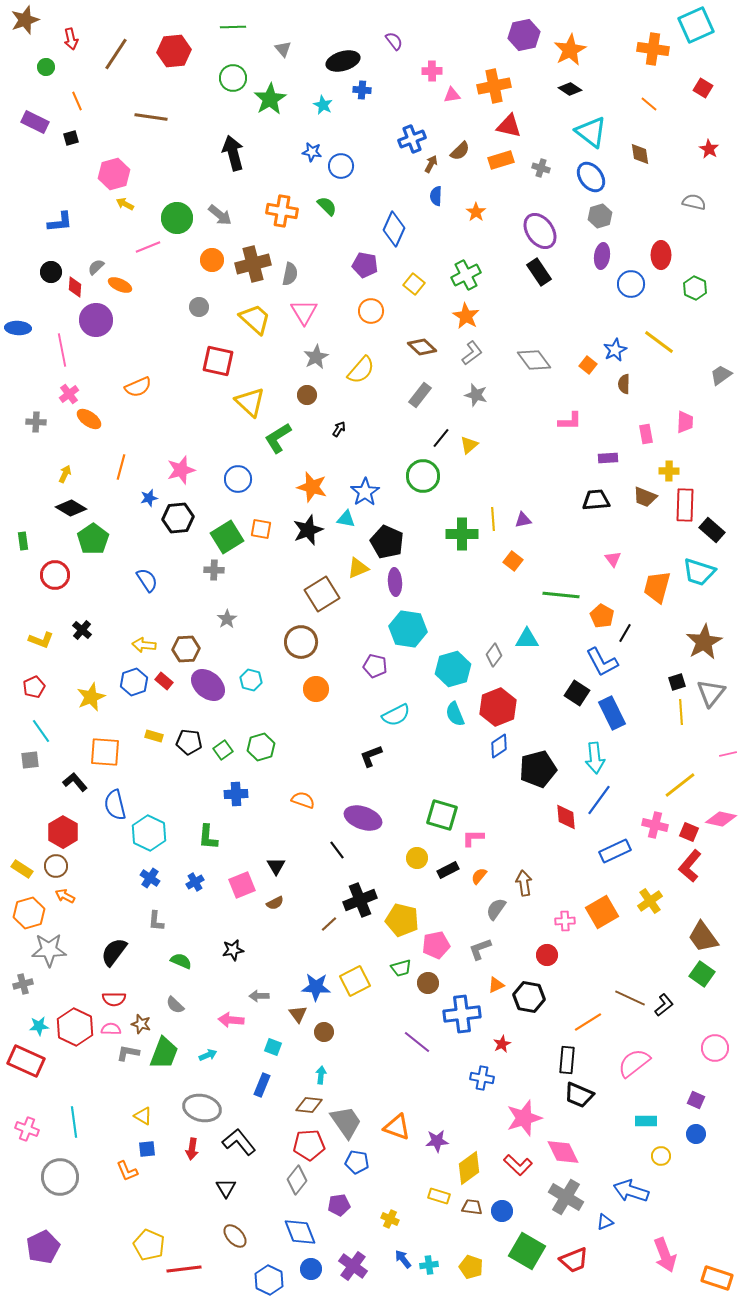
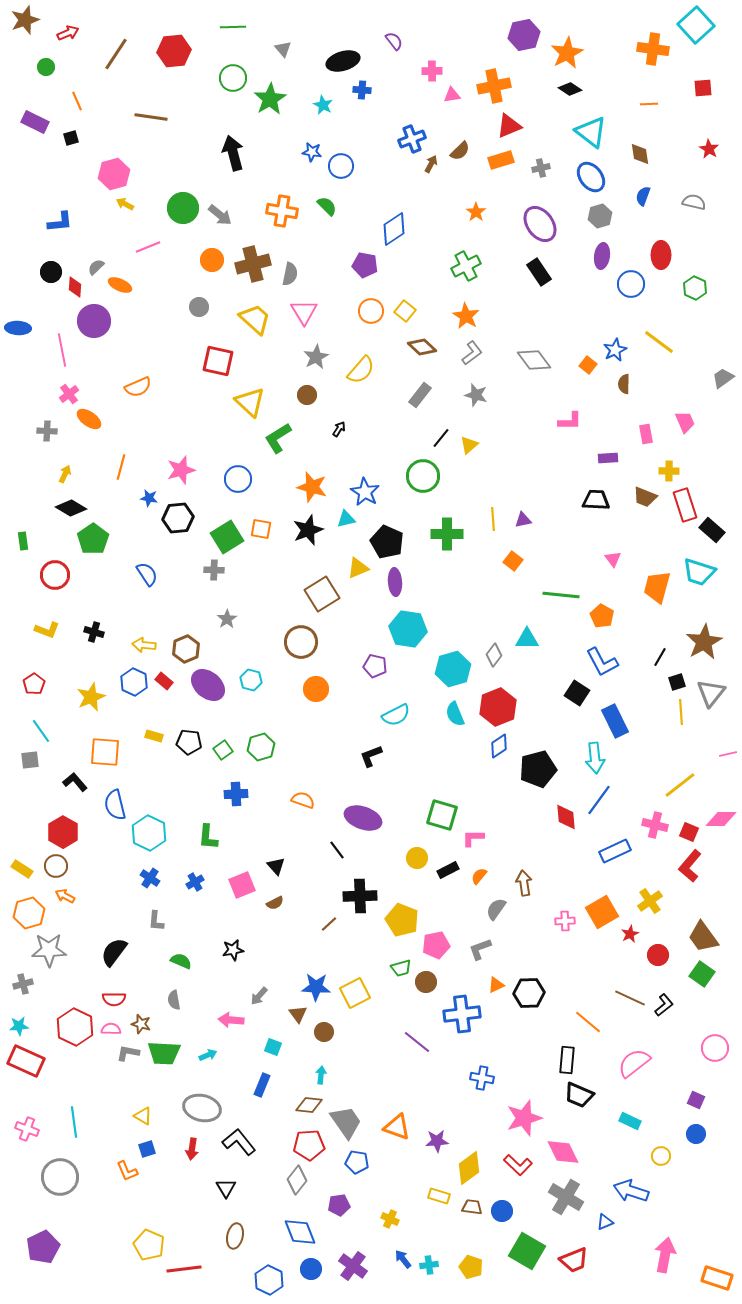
cyan square at (696, 25): rotated 18 degrees counterclockwise
red arrow at (71, 39): moved 3 px left, 6 px up; rotated 100 degrees counterclockwise
orange star at (570, 50): moved 3 px left, 3 px down
red square at (703, 88): rotated 36 degrees counterclockwise
orange line at (649, 104): rotated 42 degrees counterclockwise
red triangle at (509, 126): rotated 36 degrees counterclockwise
gray cross at (541, 168): rotated 30 degrees counterclockwise
blue semicircle at (436, 196): moved 207 px right; rotated 18 degrees clockwise
green circle at (177, 218): moved 6 px right, 10 px up
blue diamond at (394, 229): rotated 32 degrees clockwise
purple ellipse at (540, 231): moved 7 px up
green cross at (466, 275): moved 9 px up
yellow square at (414, 284): moved 9 px left, 27 px down
purple circle at (96, 320): moved 2 px left, 1 px down
gray trapezoid at (721, 375): moved 2 px right, 3 px down
gray cross at (36, 422): moved 11 px right, 9 px down
pink trapezoid at (685, 422): rotated 25 degrees counterclockwise
blue star at (365, 492): rotated 8 degrees counterclockwise
blue star at (149, 498): rotated 24 degrees clockwise
black trapezoid at (596, 500): rotated 8 degrees clockwise
red rectangle at (685, 505): rotated 20 degrees counterclockwise
cyan triangle at (346, 519): rotated 24 degrees counterclockwise
green cross at (462, 534): moved 15 px left
blue semicircle at (147, 580): moved 6 px up
black cross at (82, 630): moved 12 px right, 2 px down; rotated 24 degrees counterclockwise
black line at (625, 633): moved 35 px right, 24 px down
yellow L-shape at (41, 640): moved 6 px right, 10 px up
brown hexagon at (186, 649): rotated 20 degrees counterclockwise
blue hexagon at (134, 682): rotated 16 degrees counterclockwise
red pentagon at (34, 687): moved 3 px up; rotated 10 degrees counterclockwise
blue rectangle at (612, 713): moved 3 px right, 8 px down
pink diamond at (721, 819): rotated 12 degrees counterclockwise
black triangle at (276, 866): rotated 12 degrees counterclockwise
black cross at (360, 900): moved 4 px up; rotated 20 degrees clockwise
yellow pentagon at (402, 920): rotated 8 degrees clockwise
red circle at (547, 955): moved 111 px right
yellow square at (355, 981): moved 12 px down
brown circle at (428, 983): moved 2 px left, 1 px up
gray arrow at (259, 996): rotated 48 degrees counterclockwise
black hexagon at (529, 997): moved 4 px up; rotated 12 degrees counterclockwise
gray semicircle at (175, 1005): moved 1 px left, 5 px up; rotated 36 degrees clockwise
orange line at (588, 1022): rotated 72 degrees clockwise
cyan star at (39, 1026): moved 20 px left
red star at (502, 1044): moved 128 px right, 110 px up
green trapezoid at (164, 1053): rotated 72 degrees clockwise
cyan rectangle at (646, 1121): moved 16 px left; rotated 25 degrees clockwise
blue square at (147, 1149): rotated 12 degrees counterclockwise
brown ellipse at (235, 1236): rotated 55 degrees clockwise
pink arrow at (665, 1255): rotated 148 degrees counterclockwise
